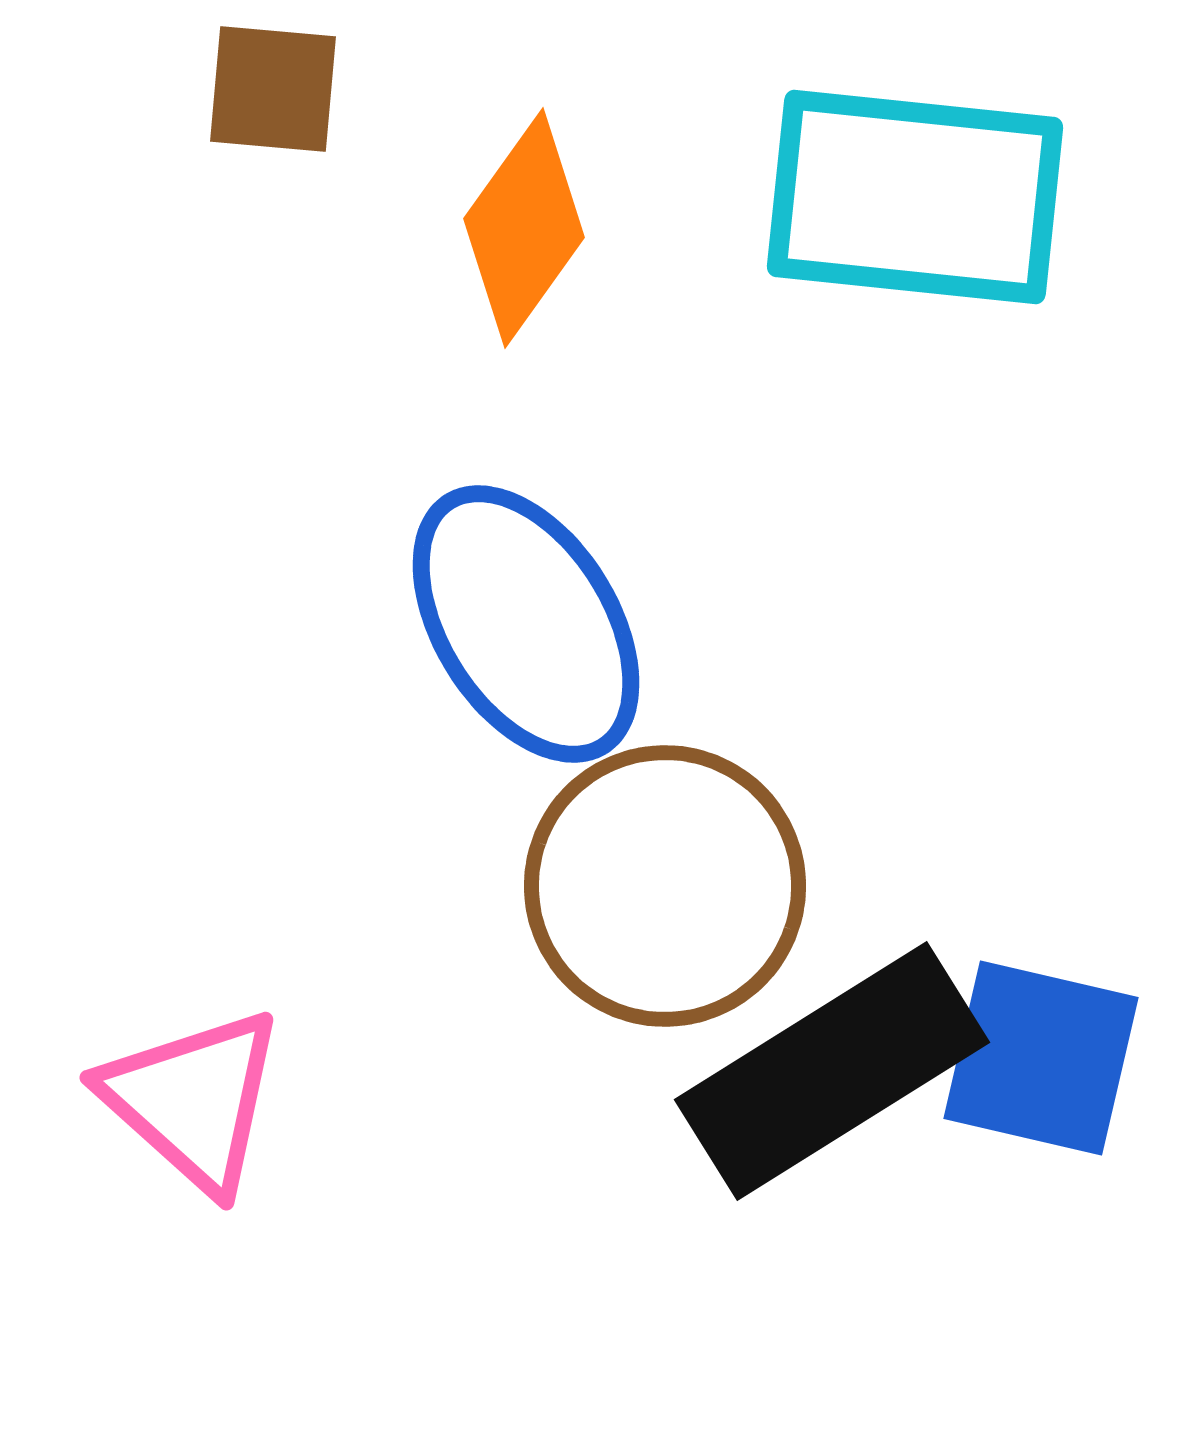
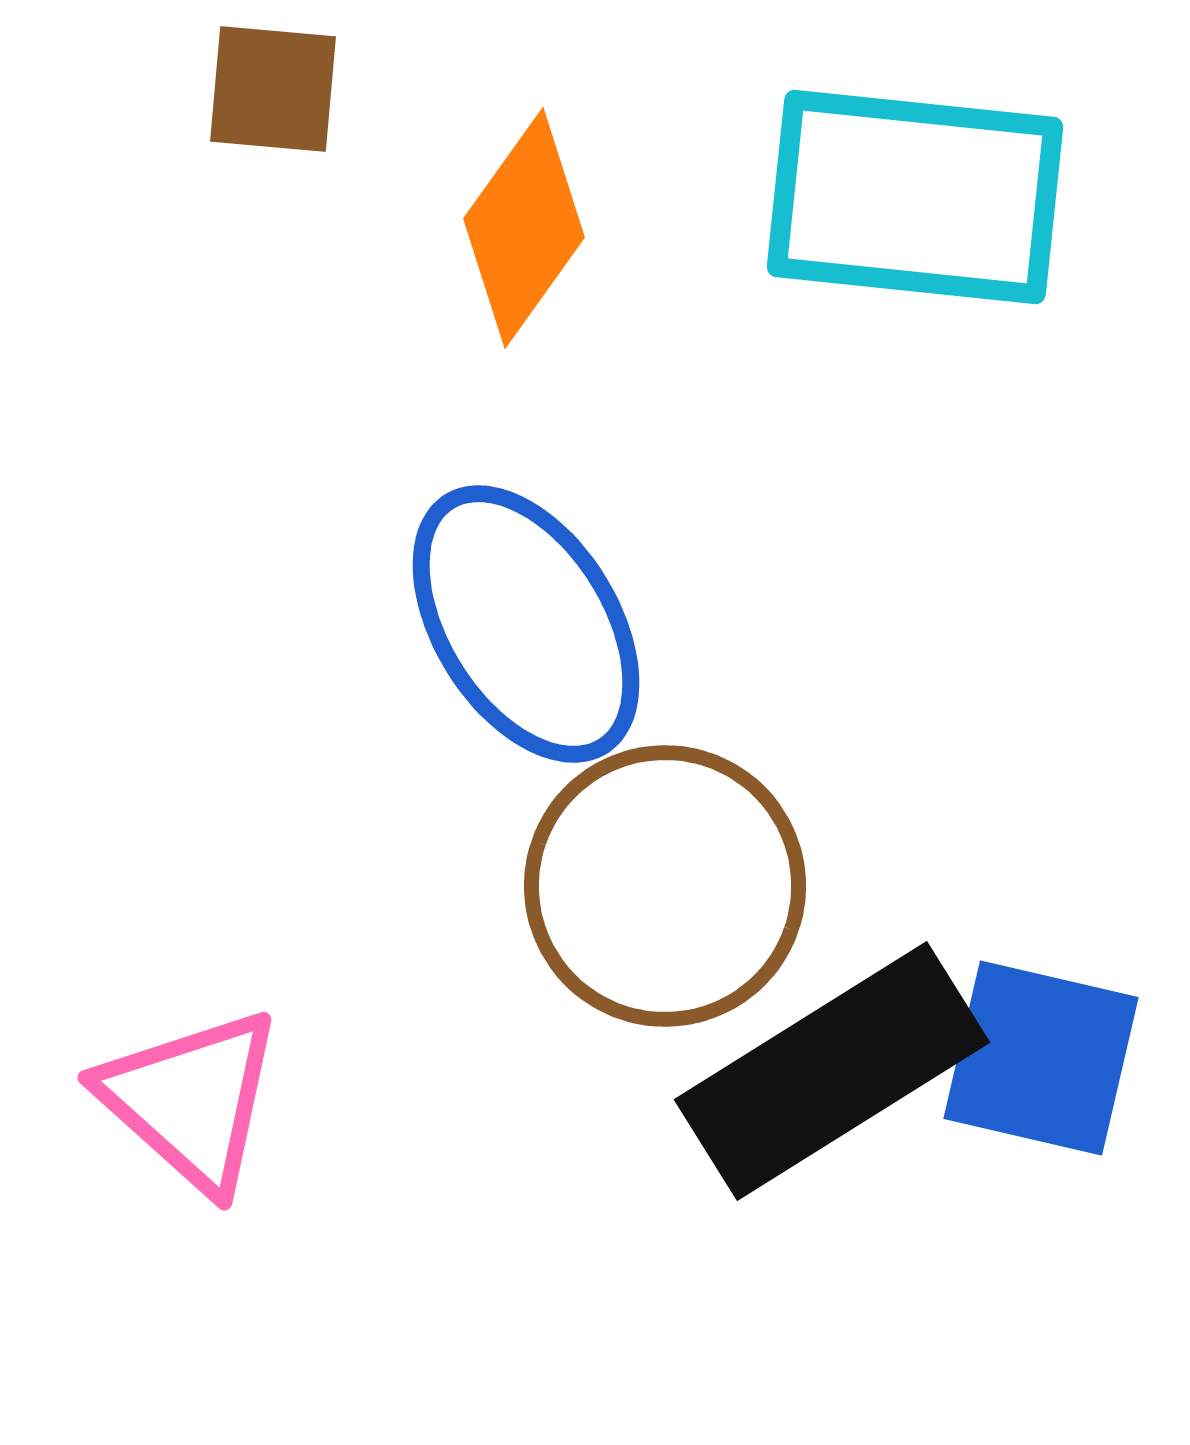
pink triangle: moved 2 px left
